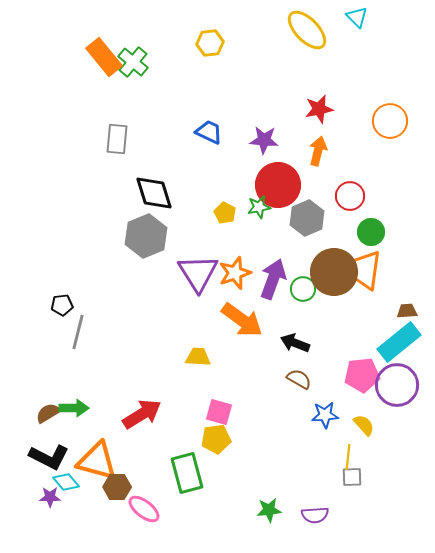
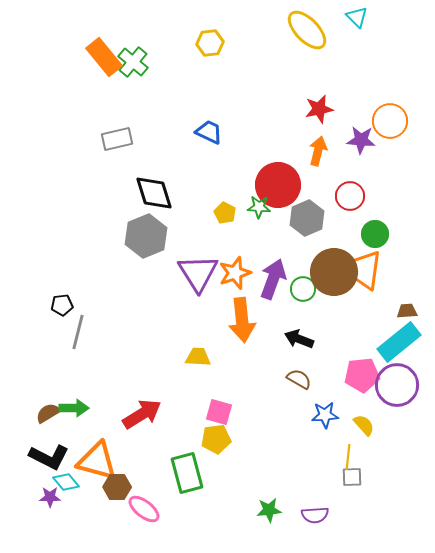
gray rectangle at (117, 139): rotated 72 degrees clockwise
purple star at (264, 140): moved 97 px right
green star at (259, 207): rotated 15 degrees clockwise
green circle at (371, 232): moved 4 px right, 2 px down
orange arrow at (242, 320): rotated 48 degrees clockwise
black arrow at (295, 343): moved 4 px right, 4 px up
